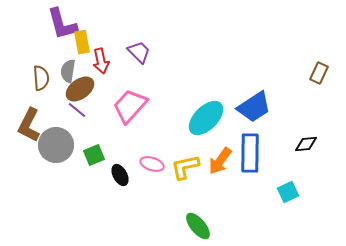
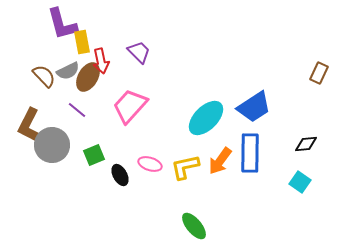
gray semicircle: rotated 125 degrees counterclockwise
brown semicircle: moved 3 px right, 2 px up; rotated 40 degrees counterclockwise
brown ellipse: moved 8 px right, 12 px up; rotated 24 degrees counterclockwise
gray circle: moved 4 px left
pink ellipse: moved 2 px left
cyan square: moved 12 px right, 10 px up; rotated 30 degrees counterclockwise
green ellipse: moved 4 px left
